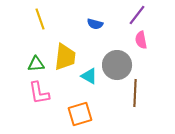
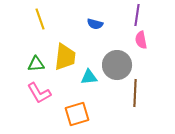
purple line: rotated 30 degrees counterclockwise
cyan triangle: moved 1 px down; rotated 36 degrees counterclockwise
pink L-shape: rotated 20 degrees counterclockwise
orange square: moved 3 px left
